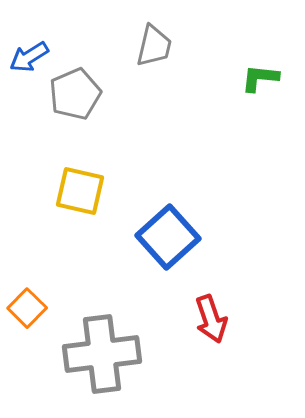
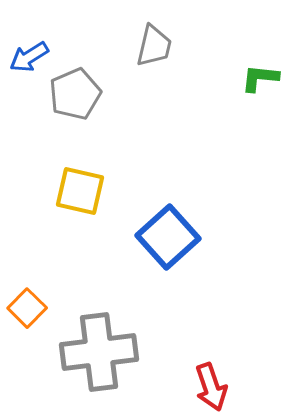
red arrow: moved 68 px down
gray cross: moved 3 px left, 2 px up
